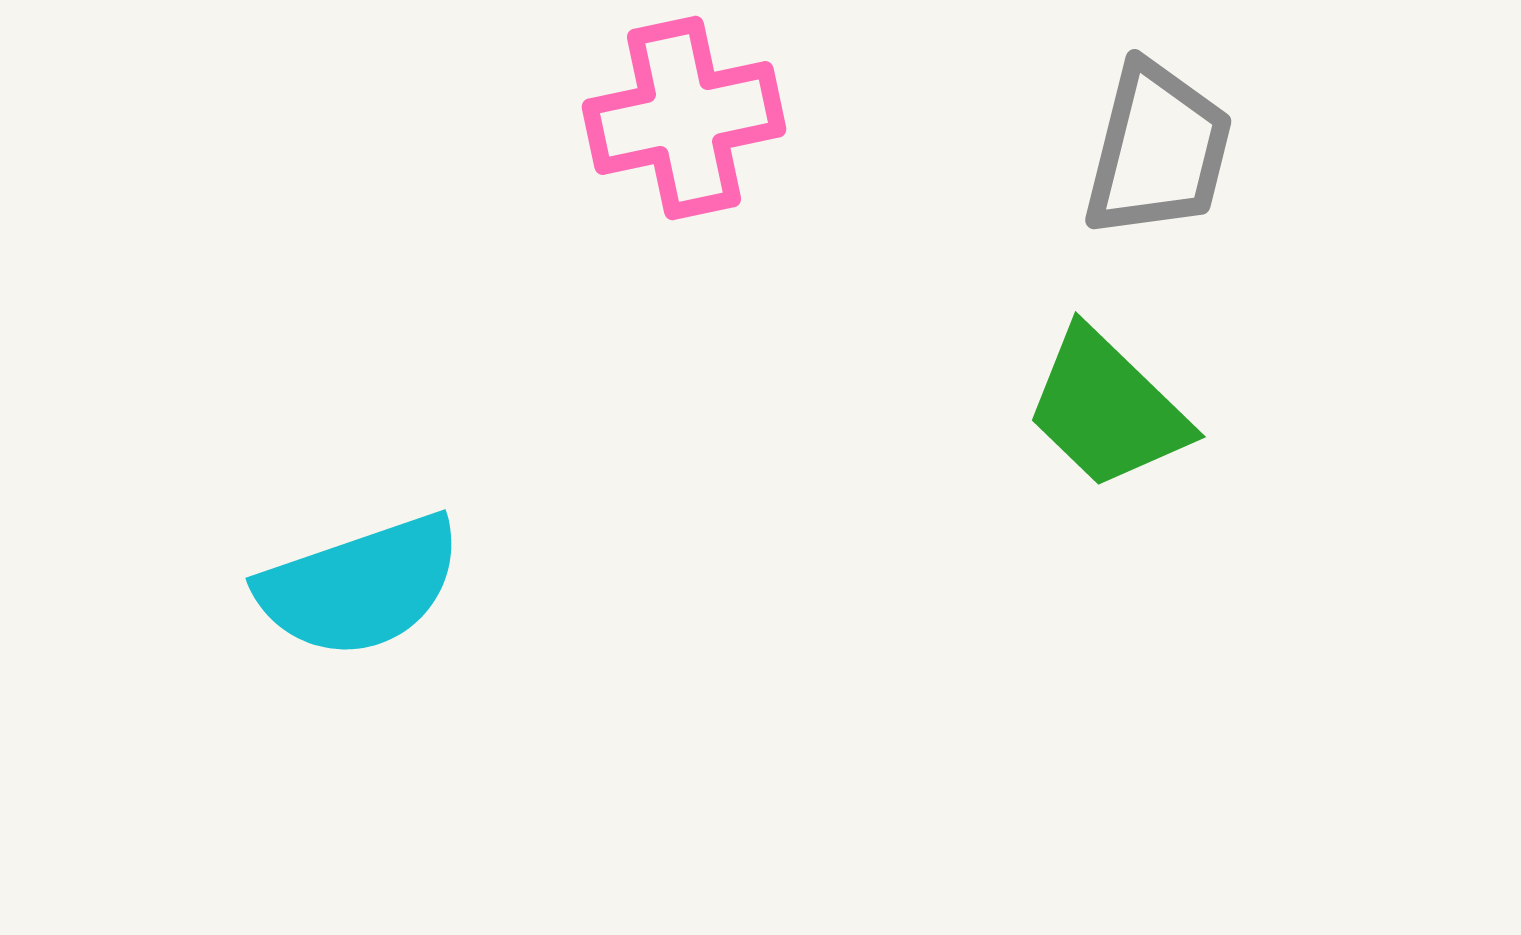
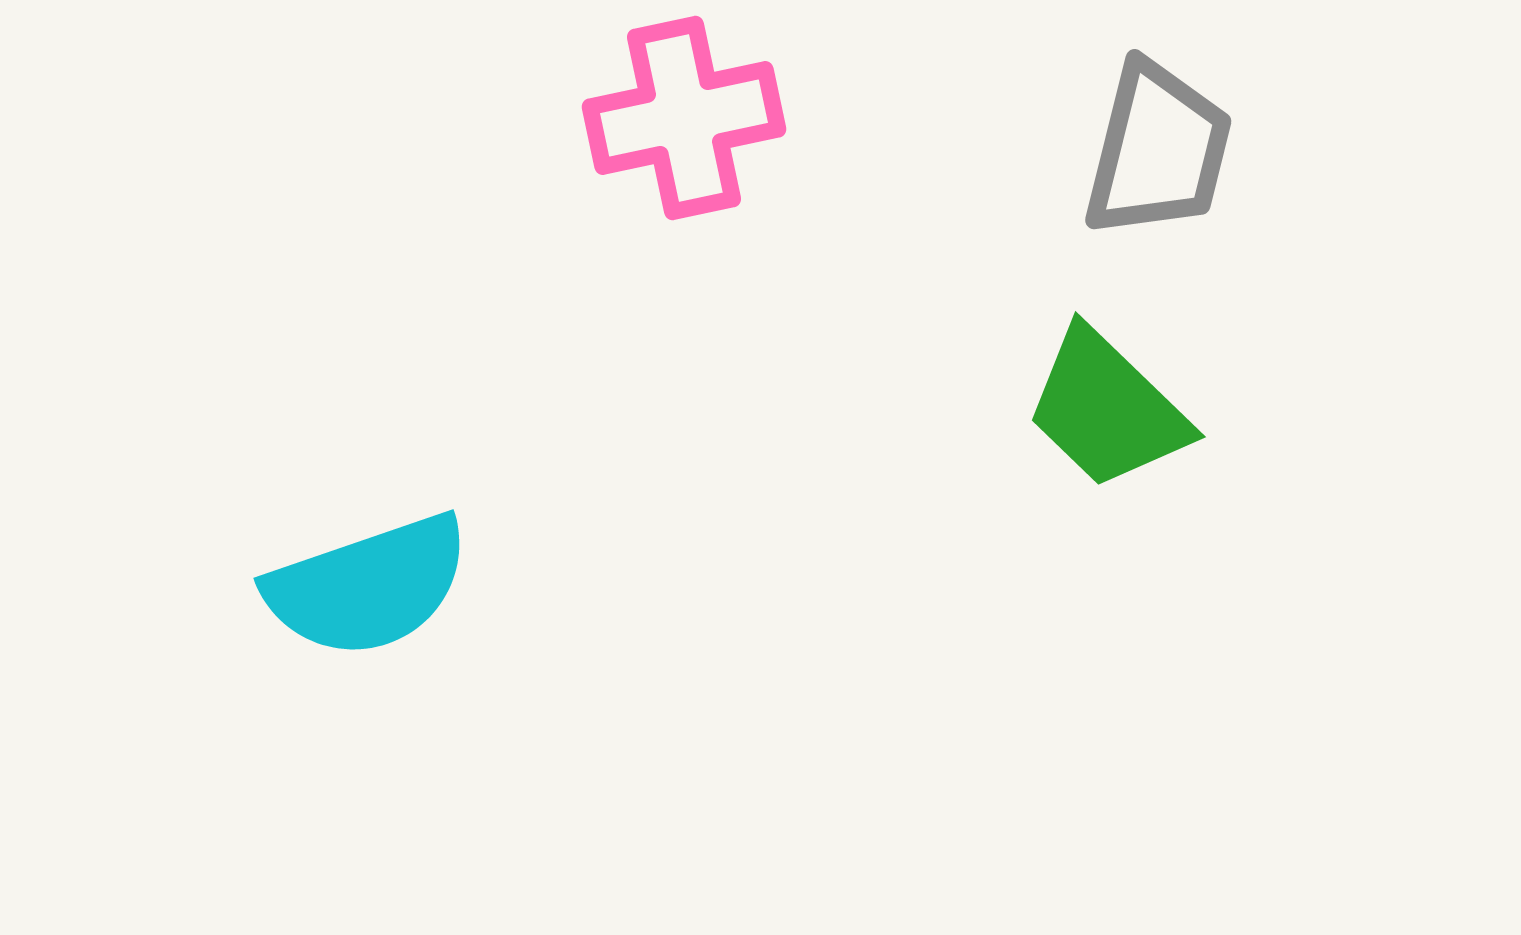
cyan semicircle: moved 8 px right
